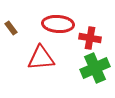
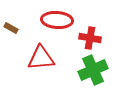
red ellipse: moved 1 px left, 4 px up
brown rectangle: rotated 24 degrees counterclockwise
green cross: moved 2 px left, 2 px down
